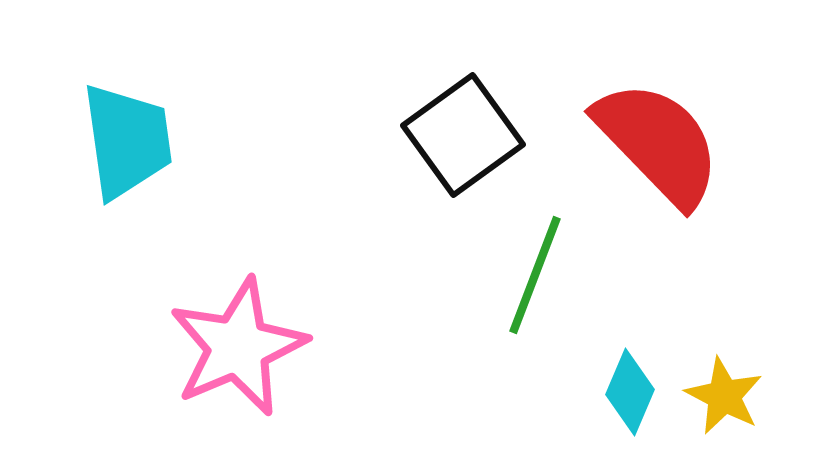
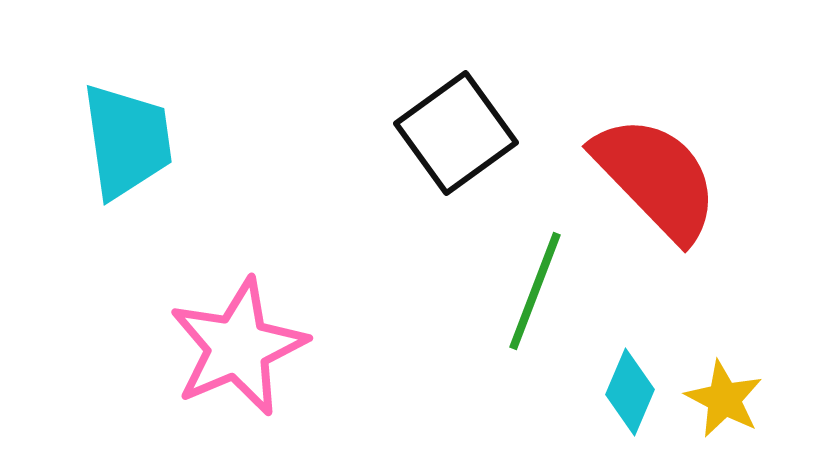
black square: moved 7 px left, 2 px up
red semicircle: moved 2 px left, 35 px down
green line: moved 16 px down
yellow star: moved 3 px down
